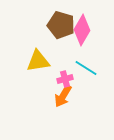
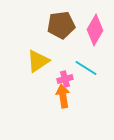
brown pentagon: rotated 24 degrees counterclockwise
pink diamond: moved 13 px right
yellow triangle: rotated 25 degrees counterclockwise
orange arrow: rotated 140 degrees clockwise
